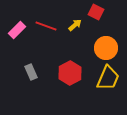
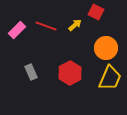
yellow trapezoid: moved 2 px right
